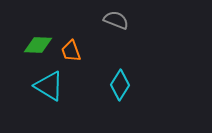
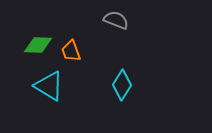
cyan diamond: moved 2 px right
